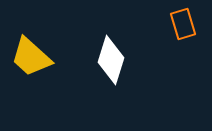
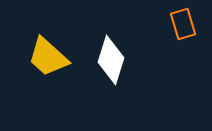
yellow trapezoid: moved 17 px right
